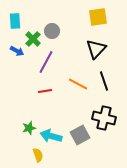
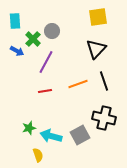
orange line: rotated 48 degrees counterclockwise
